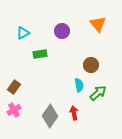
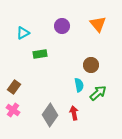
purple circle: moved 5 px up
pink cross: moved 1 px left; rotated 24 degrees counterclockwise
gray diamond: moved 1 px up
